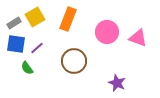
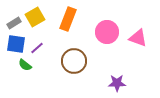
green semicircle: moved 2 px left, 3 px up; rotated 16 degrees counterclockwise
purple star: rotated 24 degrees counterclockwise
